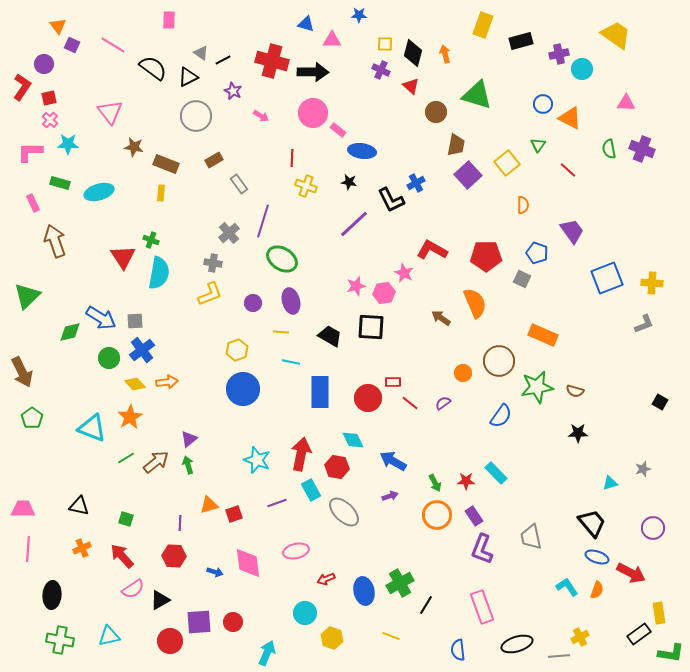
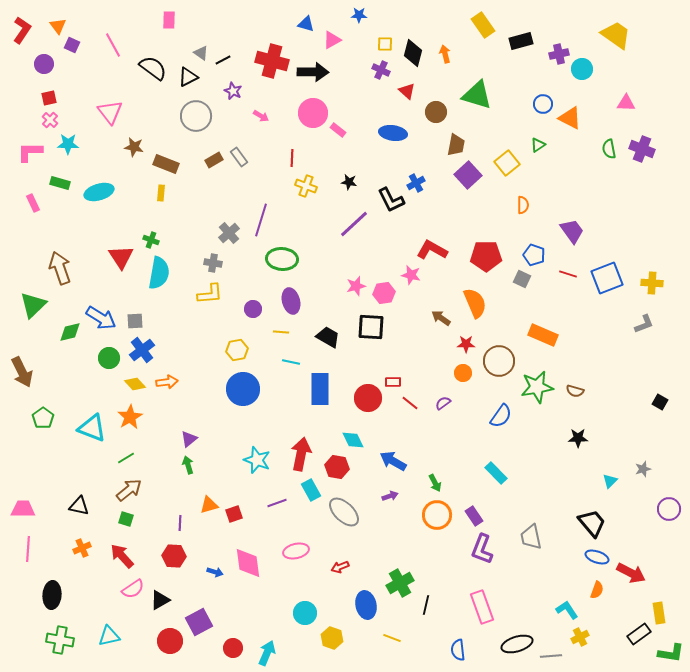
yellow rectangle at (483, 25): rotated 55 degrees counterclockwise
pink triangle at (332, 40): rotated 30 degrees counterclockwise
pink line at (113, 45): rotated 30 degrees clockwise
red triangle at (411, 86): moved 4 px left, 5 px down
red L-shape at (22, 87): moved 57 px up
green triangle at (538, 145): rotated 21 degrees clockwise
blue ellipse at (362, 151): moved 31 px right, 18 px up
red line at (568, 170): moved 104 px down; rotated 24 degrees counterclockwise
gray rectangle at (239, 184): moved 27 px up
purple line at (263, 221): moved 2 px left, 1 px up
brown arrow at (55, 241): moved 5 px right, 27 px down
blue pentagon at (537, 253): moved 3 px left, 2 px down
red triangle at (123, 257): moved 2 px left
green ellipse at (282, 259): rotated 28 degrees counterclockwise
pink star at (404, 273): moved 7 px right, 2 px down; rotated 12 degrees counterclockwise
yellow L-shape at (210, 294): rotated 16 degrees clockwise
green triangle at (27, 296): moved 6 px right, 9 px down
purple circle at (253, 303): moved 6 px down
black trapezoid at (330, 336): moved 2 px left, 1 px down
yellow hexagon at (237, 350): rotated 10 degrees clockwise
blue rectangle at (320, 392): moved 3 px up
green pentagon at (32, 418): moved 11 px right
black star at (578, 433): moved 5 px down
brown arrow at (156, 462): moved 27 px left, 28 px down
red star at (466, 481): moved 137 px up
cyan triangle at (610, 483): moved 2 px up; rotated 28 degrees counterclockwise
purple circle at (653, 528): moved 16 px right, 19 px up
red arrow at (326, 579): moved 14 px right, 12 px up
cyan L-shape at (567, 587): moved 23 px down
blue ellipse at (364, 591): moved 2 px right, 14 px down
black line at (426, 605): rotated 18 degrees counterclockwise
purple square at (199, 622): rotated 24 degrees counterclockwise
red circle at (233, 622): moved 26 px down
yellow line at (391, 636): moved 1 px right, 2 px down
gray line at (559, 656): moved 8 px left
